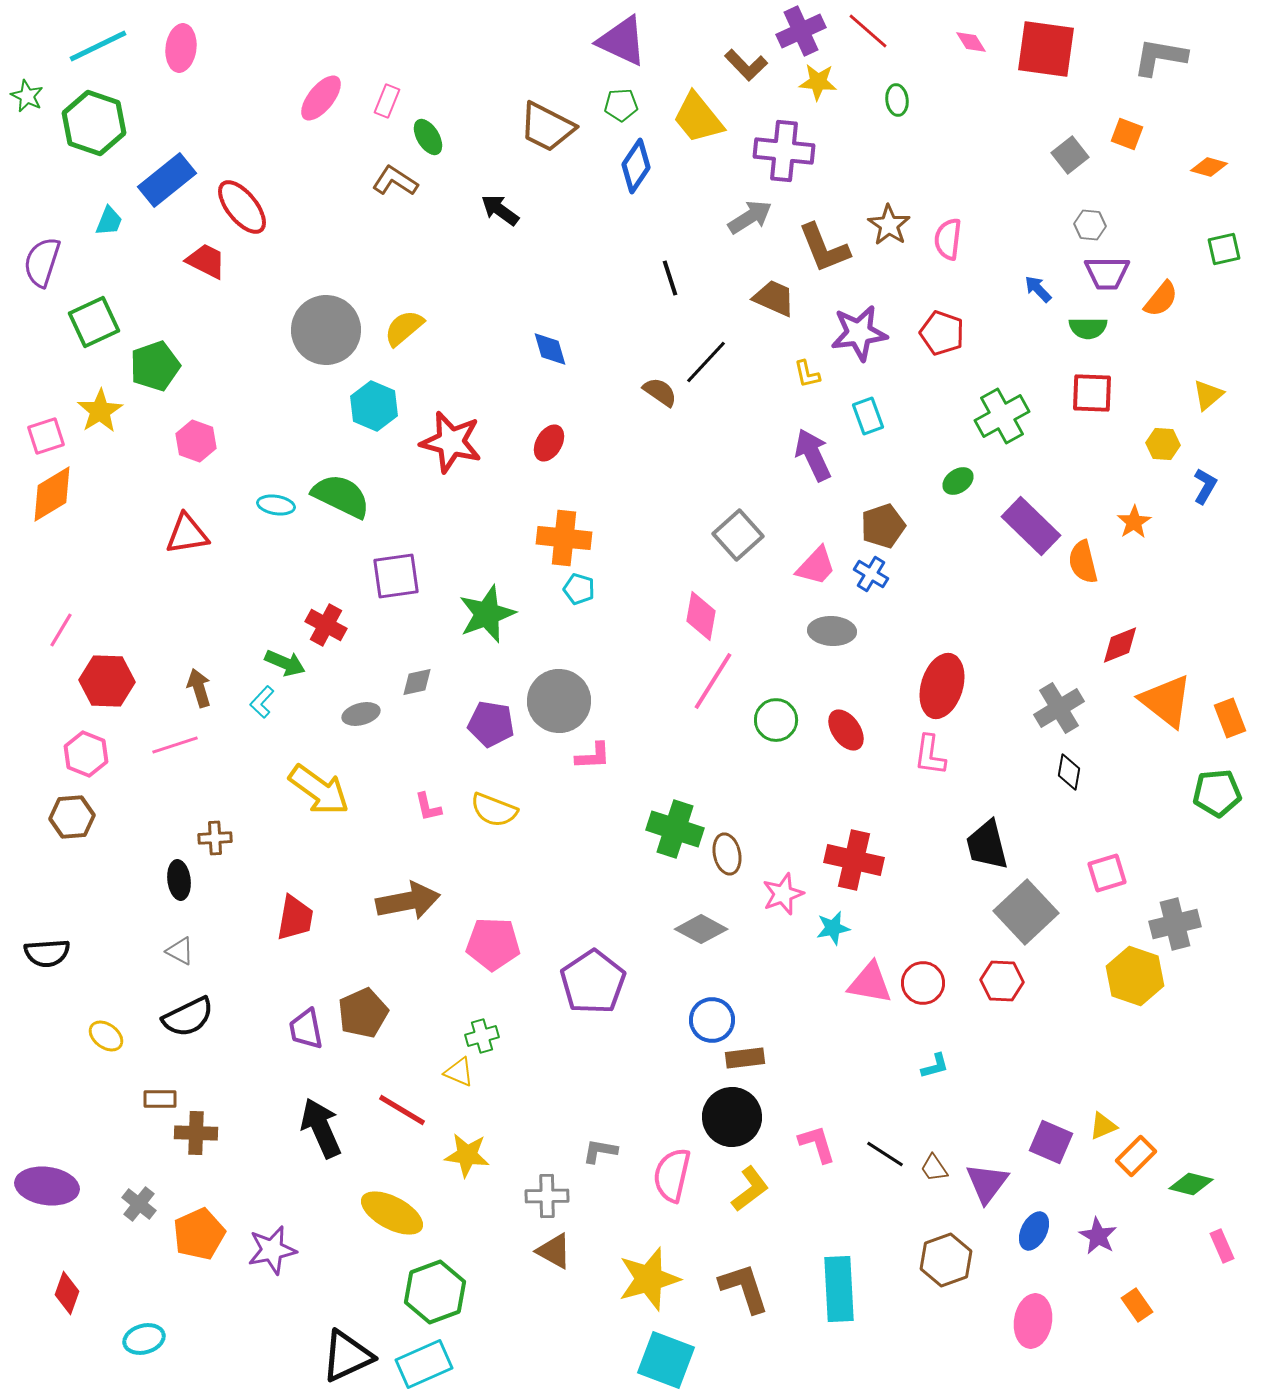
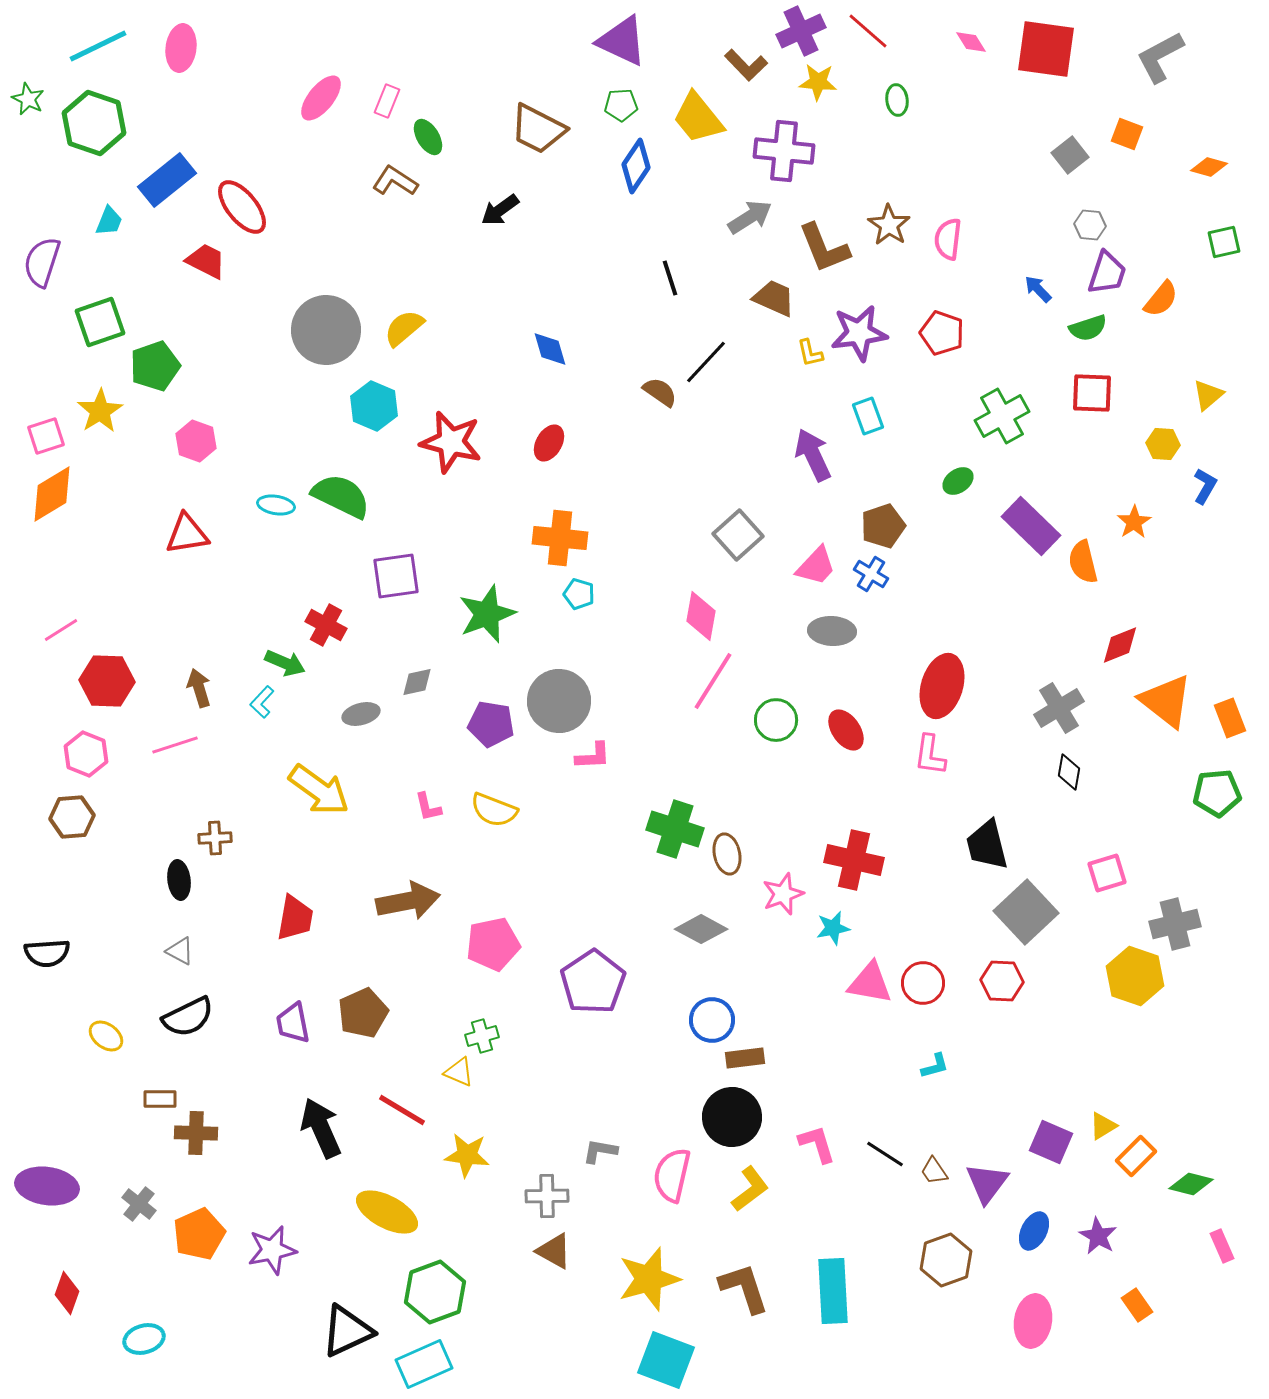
gray L-shape at (1160, 57): rotated 38 degrees counterclockwise
green star at (27, 96): moved 1 px right, 3 px down
brown trapezoid at (547, 127): moved 9 px left, 2 px down
black arrow at (500, 210): rotated 72 degrees counterclockwise
green square at (1224, 249): moved 7 px up
purple trapezoid at (1107, 273): rotated 72 degrees counterclockwise
green square at (94, 322): moved 6 px right; rotated 6 degrees clockwise
green semicircle at (1088, 328): rotated 18 degrees counterclockwise
yellow L-shape at (807, 374): moved 3 px right, 21 px up
orange cross at (564, 538): moved 4 px left
cyan pentagon at (579, 589): moved 5 px down
pink line at (61, 630): rotated 27 degrees clockwise
pink pentagon at (493, 944): rotated 14 degrees counterclockwise
purple trapezoid at (306, 1029): moved 13 px left, 6 px up
yellow triangle at (1103, 1126): rotated 8 degrees counterclockwise
brown trapezoid at (934, 1168): moved 3 px down
yellow ellipse at (392, 1213): moved 5 px left, 1 px up
cyan rectangle at (839, 1289): moved 6 px left, 2 px down
black triangle at (347, 1356): moved 25 px up
